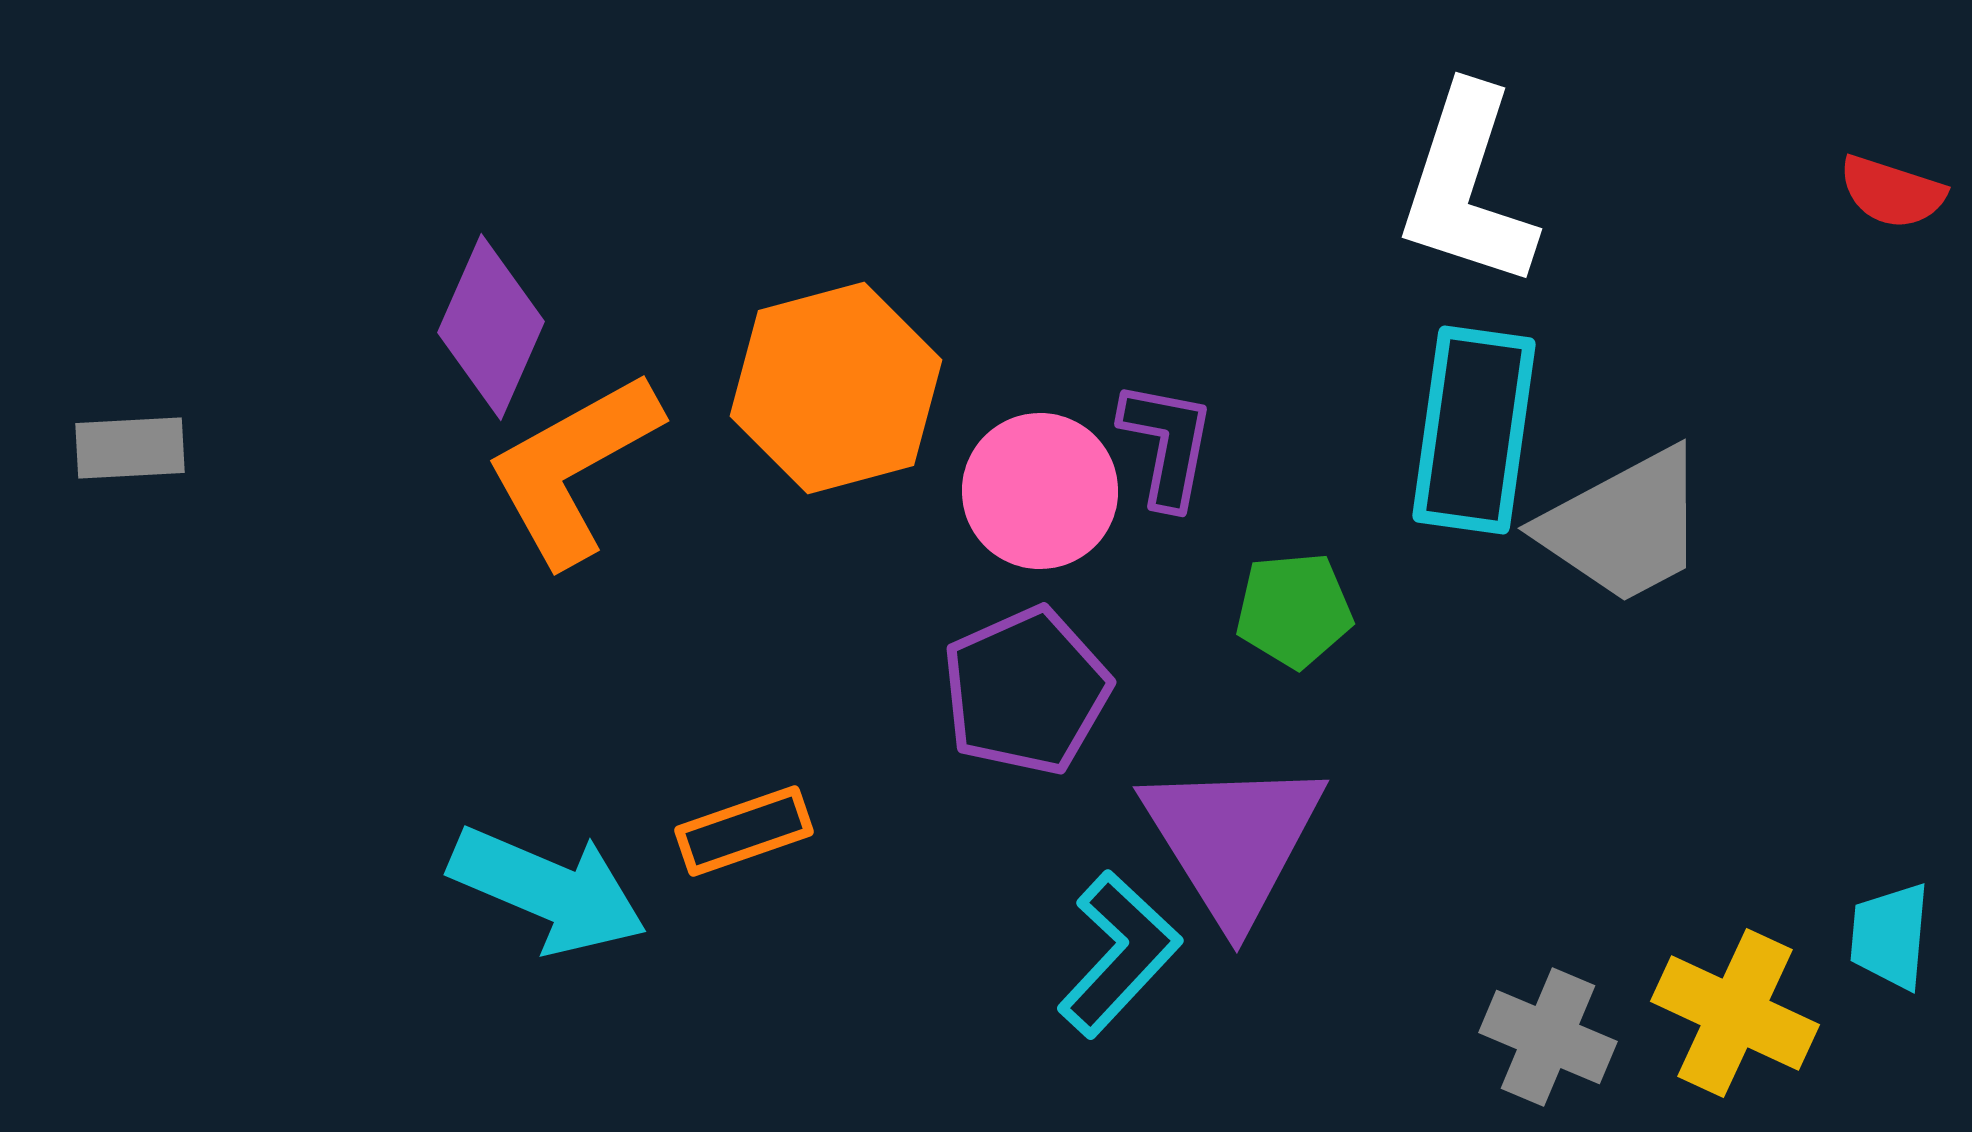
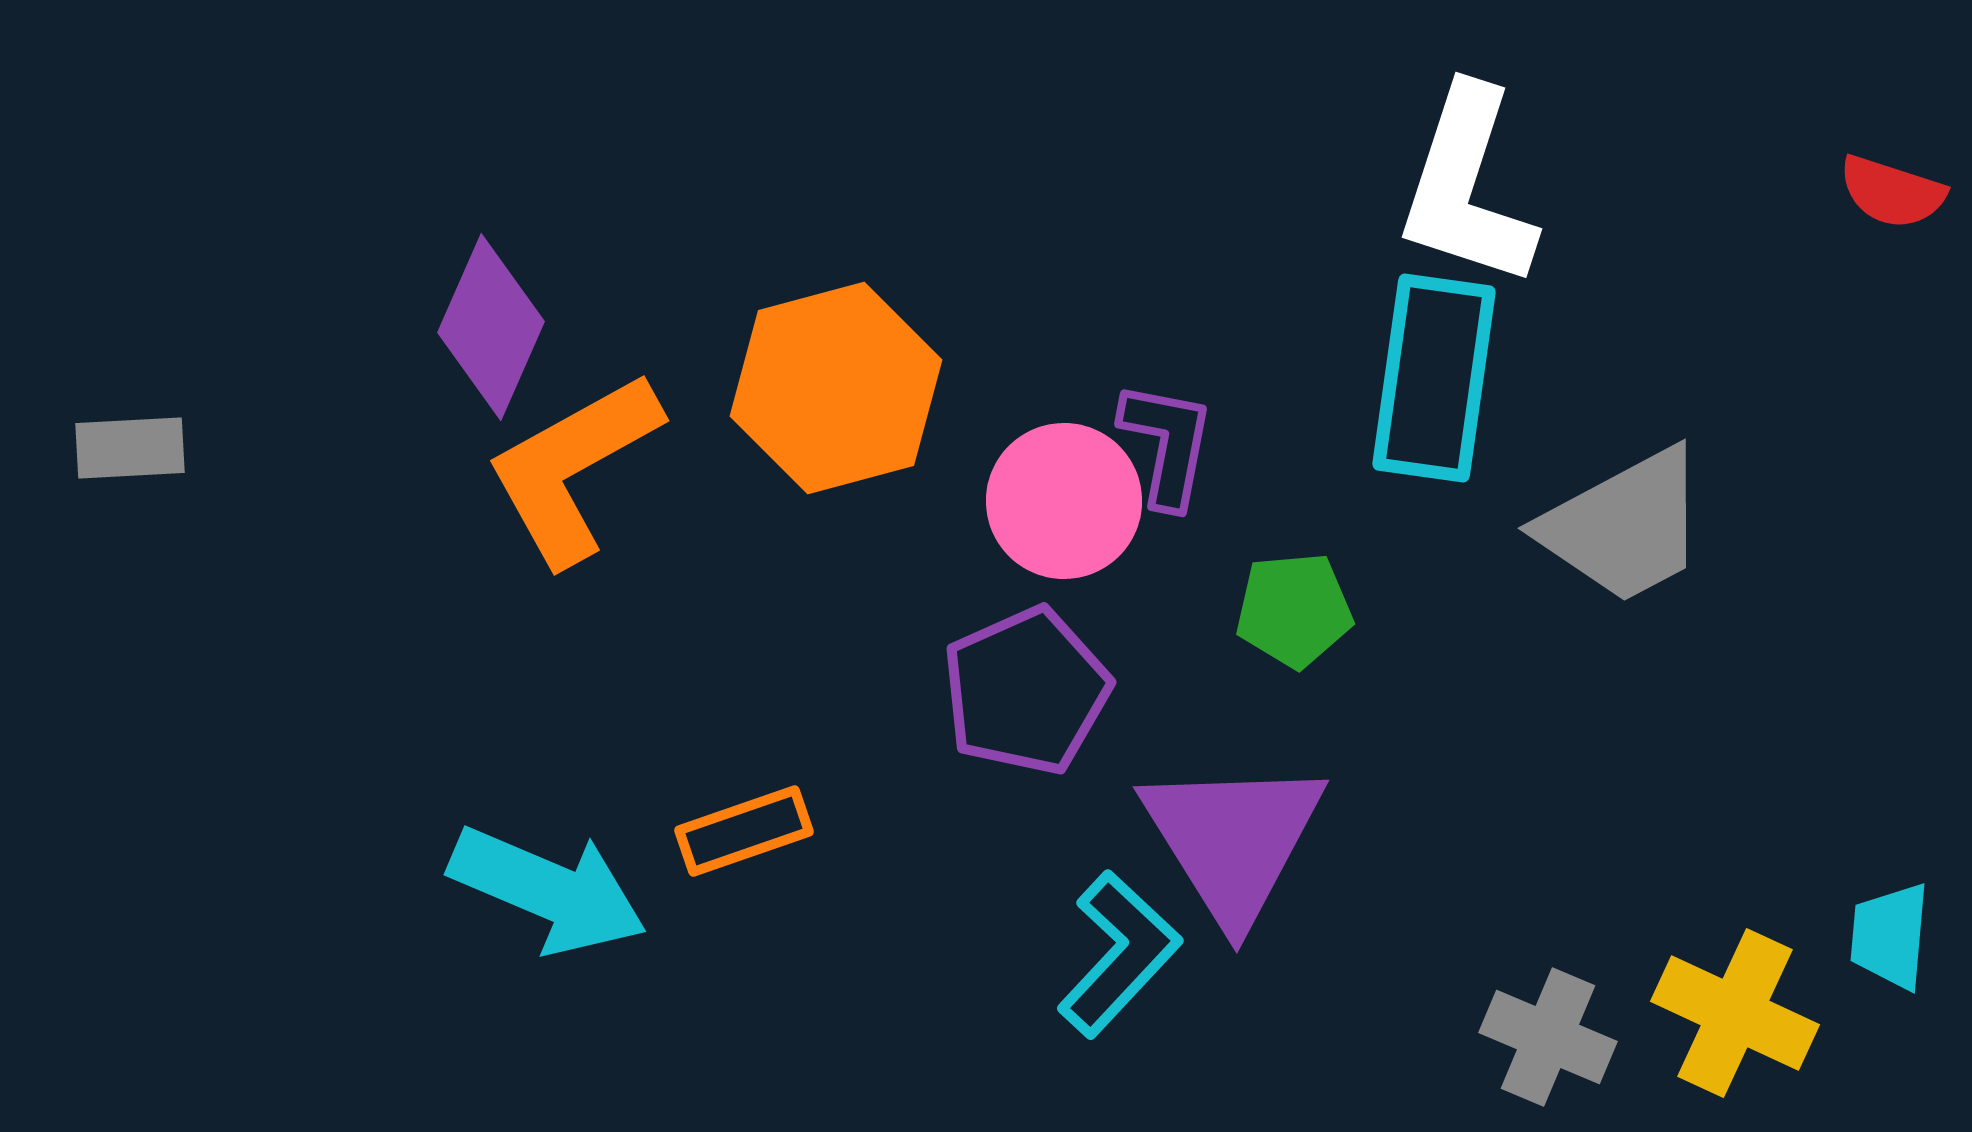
cyan rectangle: moved 40 px left, 52 px up
pink circle: moved 24 px right, 10 px down
